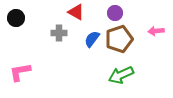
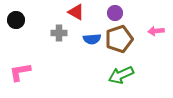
black circle: moved 2 px down
blue semicircle: rotated 132 degrees counterclockwise
